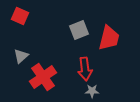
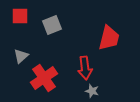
red square: rotated 24 degrees counterclockwise
gray square: moved 27 px left, 5 px up
red arrow: moved 1 px up
red cross: moved 1 px right, 1 px down
gray star: rotated 16 degrees clockwise
